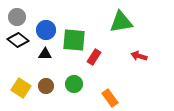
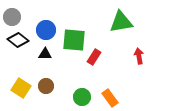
gray circle: moved 5 px left
red arrow: rotated 63 degrees clockwise
green circle: moved 8 px right, 13 px down
